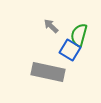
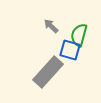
blue square: rotated 15 degrees counterclockwise
gray rectangle: rotated 60 degrees counterclockwise
